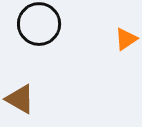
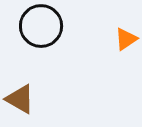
black circle: moved 2 px right, 2 px down
